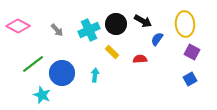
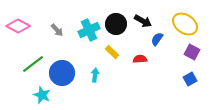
yellow ellipse: rotated 50 degrees counterclockwise
